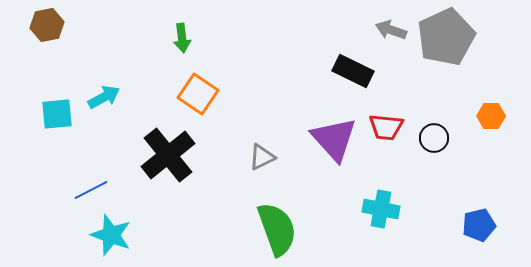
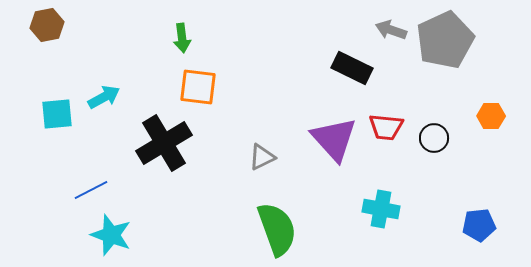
gray pentagon: moved 1 px left, 3 px down
black rectangle: moved 1 px left, 3 px up
orange square: moved 7 px up; rotated 27 degrees counterclockwise
black cross: moved 4 px left, 12 px up; rotated 8 degrees clockwise
blue pentagon: rotated 8 degrees clockwise
